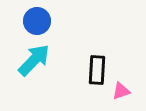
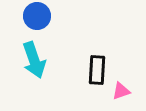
blue circle: moved 5 px up
cyan arrow: rotated 117 degrees clockwise
